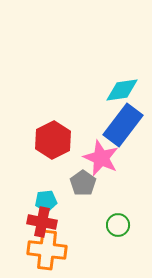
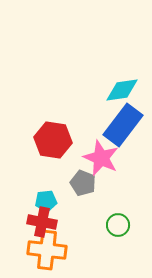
red hexagon: rotated 24 degrees counterclockwise
gray pentagon: rotated 15 degrees counterclockwise
